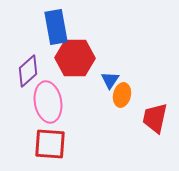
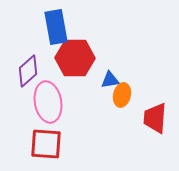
blue triangle: rotated 48 degrees clockwise
red trapezoid: rotated 8 degrees counterclockwise
red square: moved 4 px left
